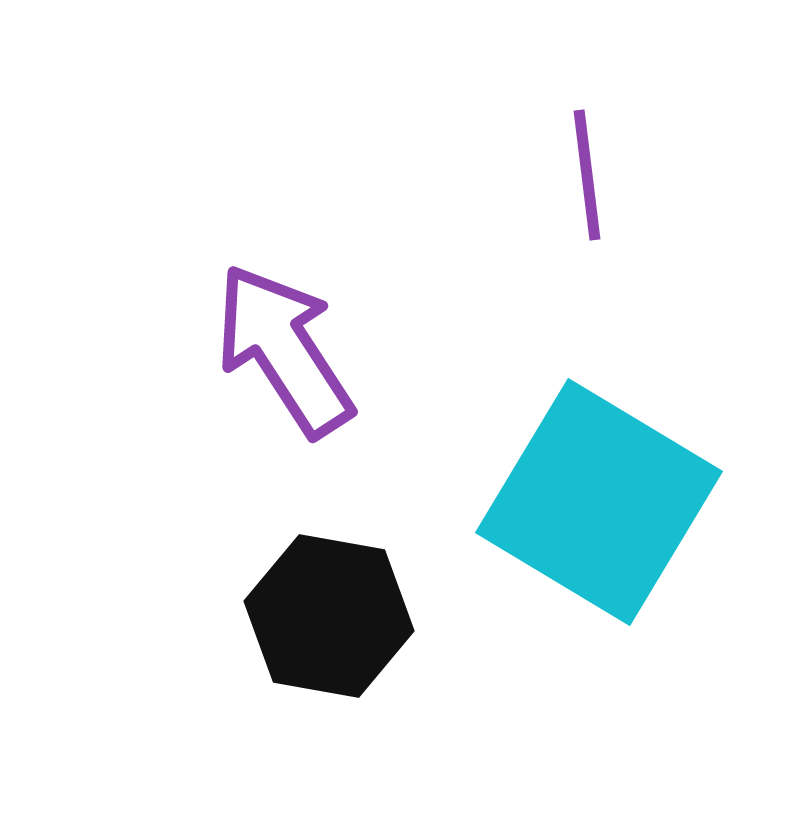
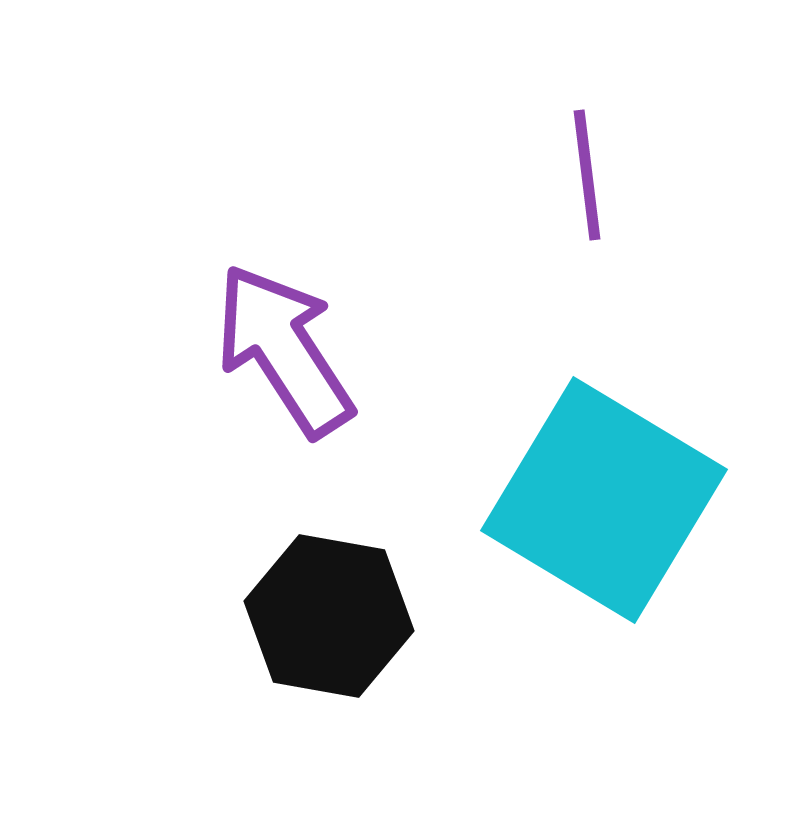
cyan square: moved 5 px right, 2 px up
